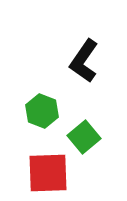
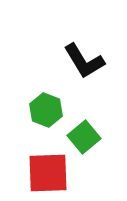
black L-shape: rotated 66 degrees counterclockwise
green hexagon: moved 4 px right, 1 px up
